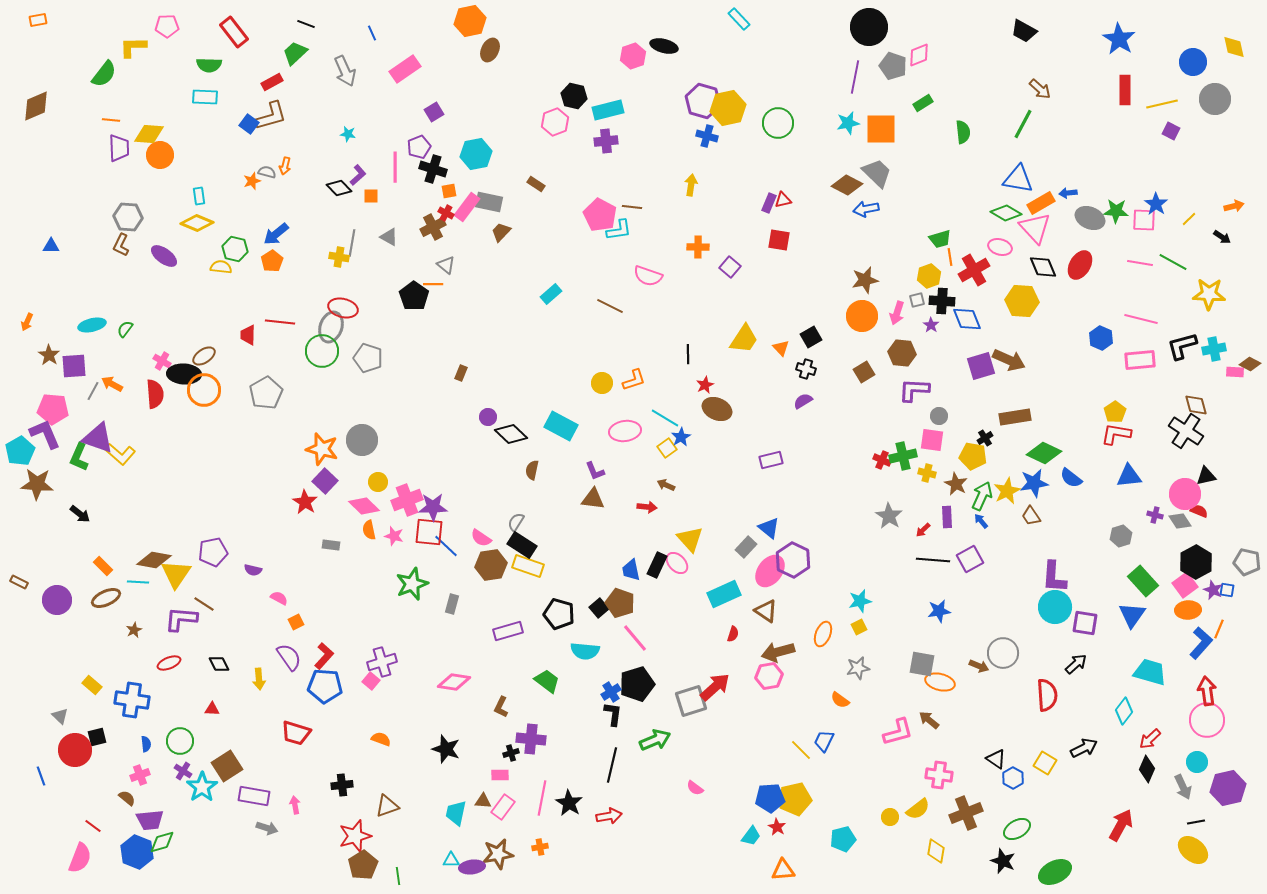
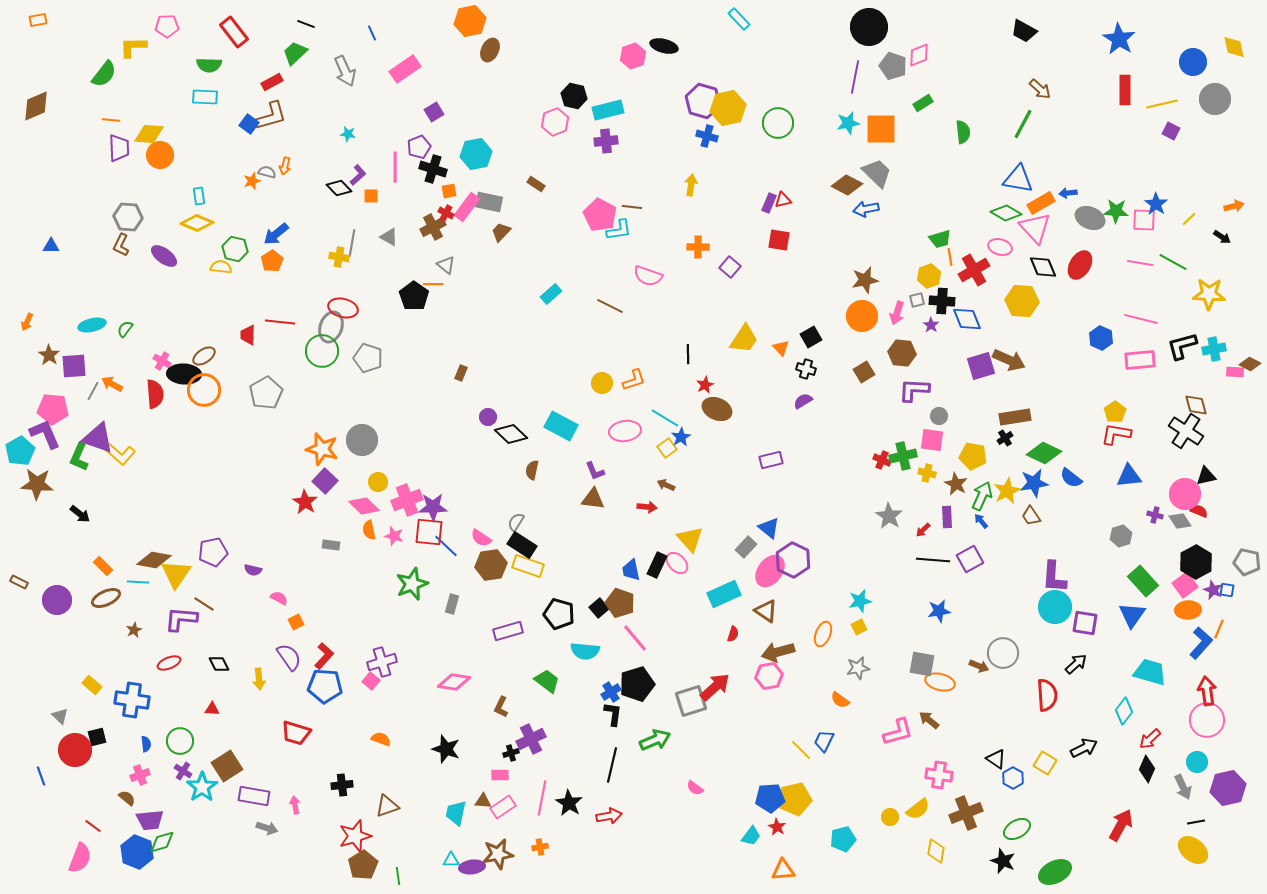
black cross at (985, 438): moved 20 px right
purple cross at (531, 739): rotated 32 degrees counterclockwise
pink rectangle at (503, 807): rotated 20 degrees clockwise
